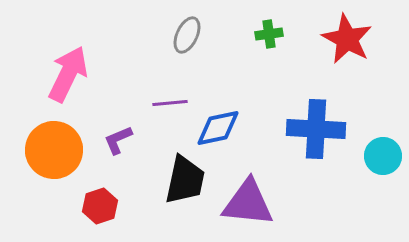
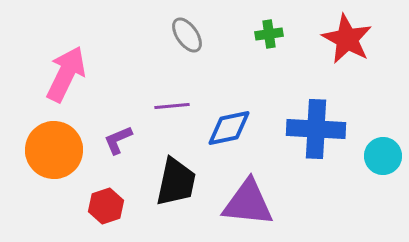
gray ellipse: rotated 60 degrees counterclockwise
pink arrow: moved 2 px left
purple line: moved 2 px right, 3 px down
blue diamond: moved 11 px right
black trapezoid: moved 9 px left, 2 px down
red hexagon: moved 6 px right
